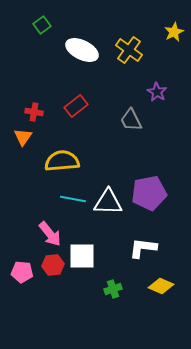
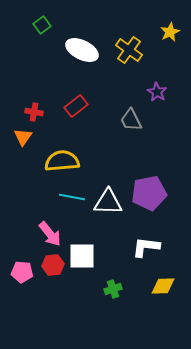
yellow star: moved 4 px left
cyan line: moved 1 px left, 2 px up
white L-shape: moved 3 px right, 1 px up
yellow diamond: moved 2 px right; rotated 25 degrees counterclockwise
